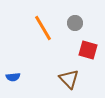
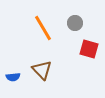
red square: moved 1 px right, 1 px up
brown triangle: moved 27 px left, 9 px up
